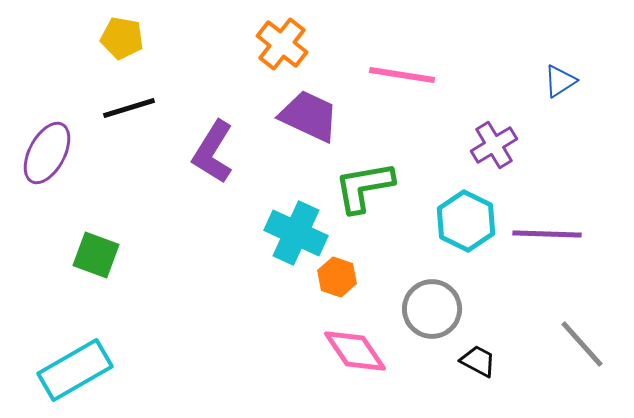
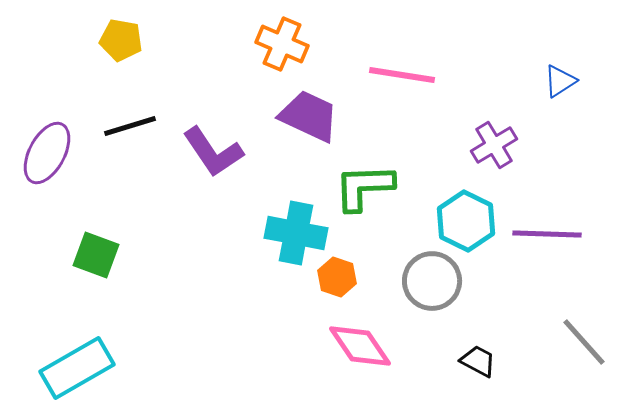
yellow pentagon: moved 1 px left, 2 px down
orange cross: rotated 15 degrees counterclockwise
black line: moved 1 px right, 18 px down
purple L-shape: rotated 66 degrees counterclockwise
green L-shape: rotated 8 degrees clockwise
cyan cross: rotated 14 degrees counterclockwise
gray circle: moved 28 px up
gray line: moved 2 px right, 2 px up
pink diamond: moved 5 px right, 5 px up
cyan rectangle: moved 2 px right, 2 px up
